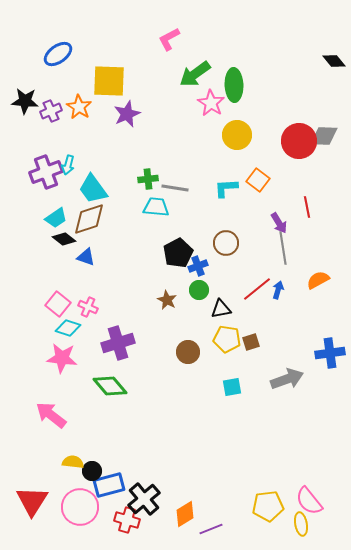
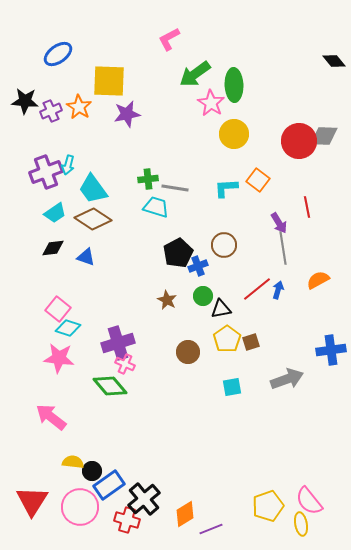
purple star at (127, 114): rotated 12 degrees clockwise
yellow circle at (237, 135): moved 3 px left, 1 px up
cyan trapezoid at (156, 207): rotated 12 degrees clockwise
cyan trapezoid at (56, 218): moved 1 px left, 5 px up
brown diamond at (89, 219): moved 4 px right; rotated 51 degrees clockwise
black diamond at (64, 239): moved 11 px left, 9 px down; rotated 45 degrees counterclockwise
brown circle at (226, 243): moved 2 px left, 2 px down
green circle at (199, 290): moved 4 px right, 6 px down
pink square at (58, 304): moved 5 px down
pink cross at (88, 307): moved 37 px right, 57 px down
yellow pentagon at (227, 339): rotated 28 degrees clockwise
blue cross at (330, 353): moved 1 px right, 3 px up
pink star at (62, 358): moved 3 px left
pink arrow at (51, 415): moved 2 px down
blue rectangle at (109, 485): rotated 20 degrees counterclockwise
yellow pentagon at (268, 506): rotated 12 degrees counterclockwise
